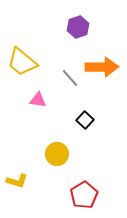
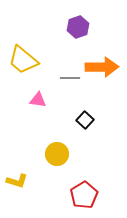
yellow trapezoid: moved 1 px right, 2 px up
gray line: rotated 48 degrees counterclockwise
